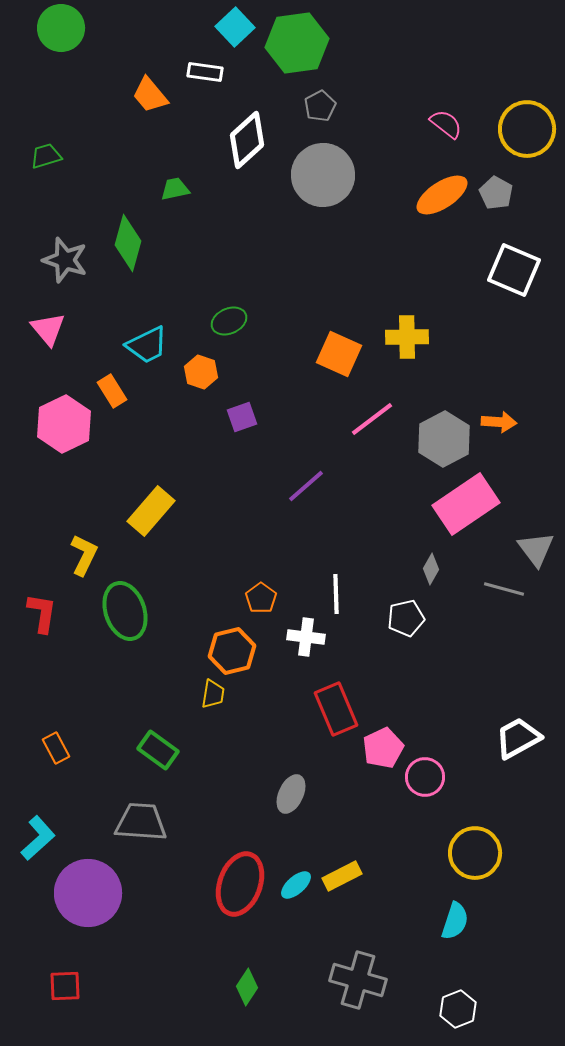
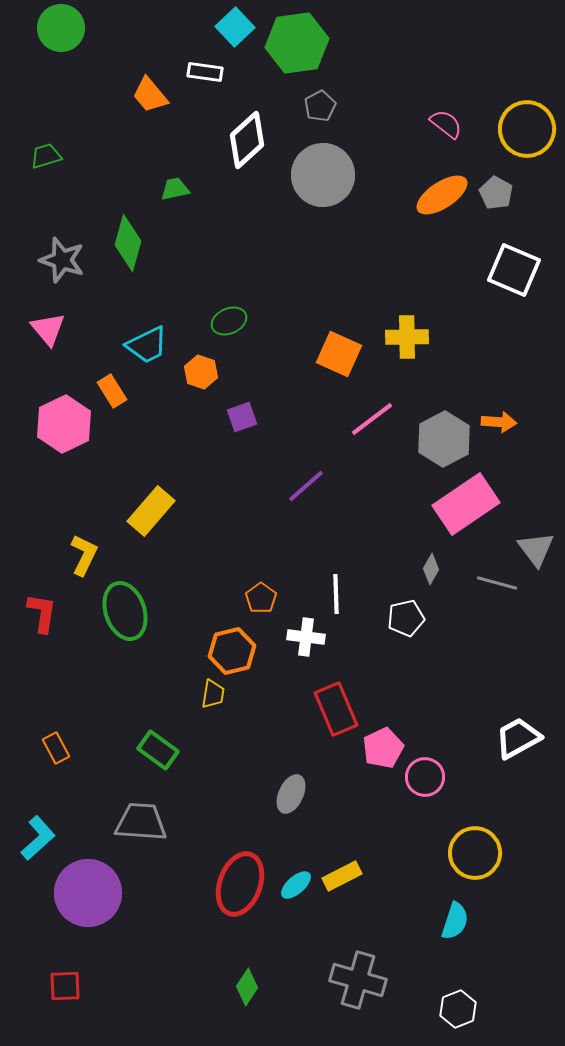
gray star at (65, 260): moved 3 px left
gray line at (504, 589): moved 7 px left, 6 px up
